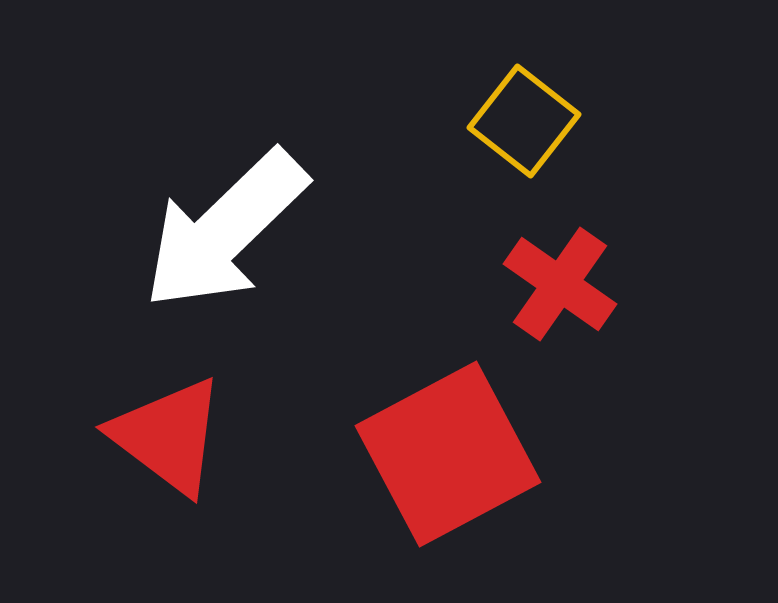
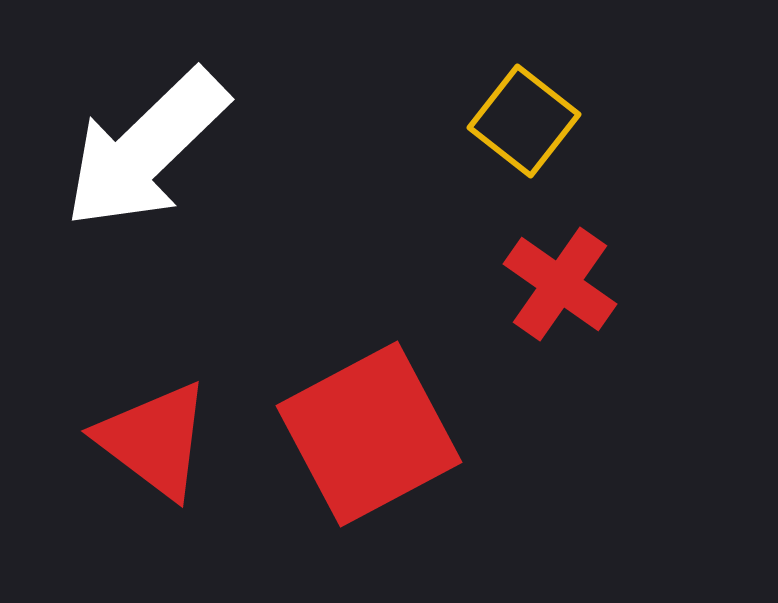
white arrow: moved 79 px left, 81 px up
red triangle: moved 14 px left, 4 px down
red square: moved 79 px left, 20 px up
